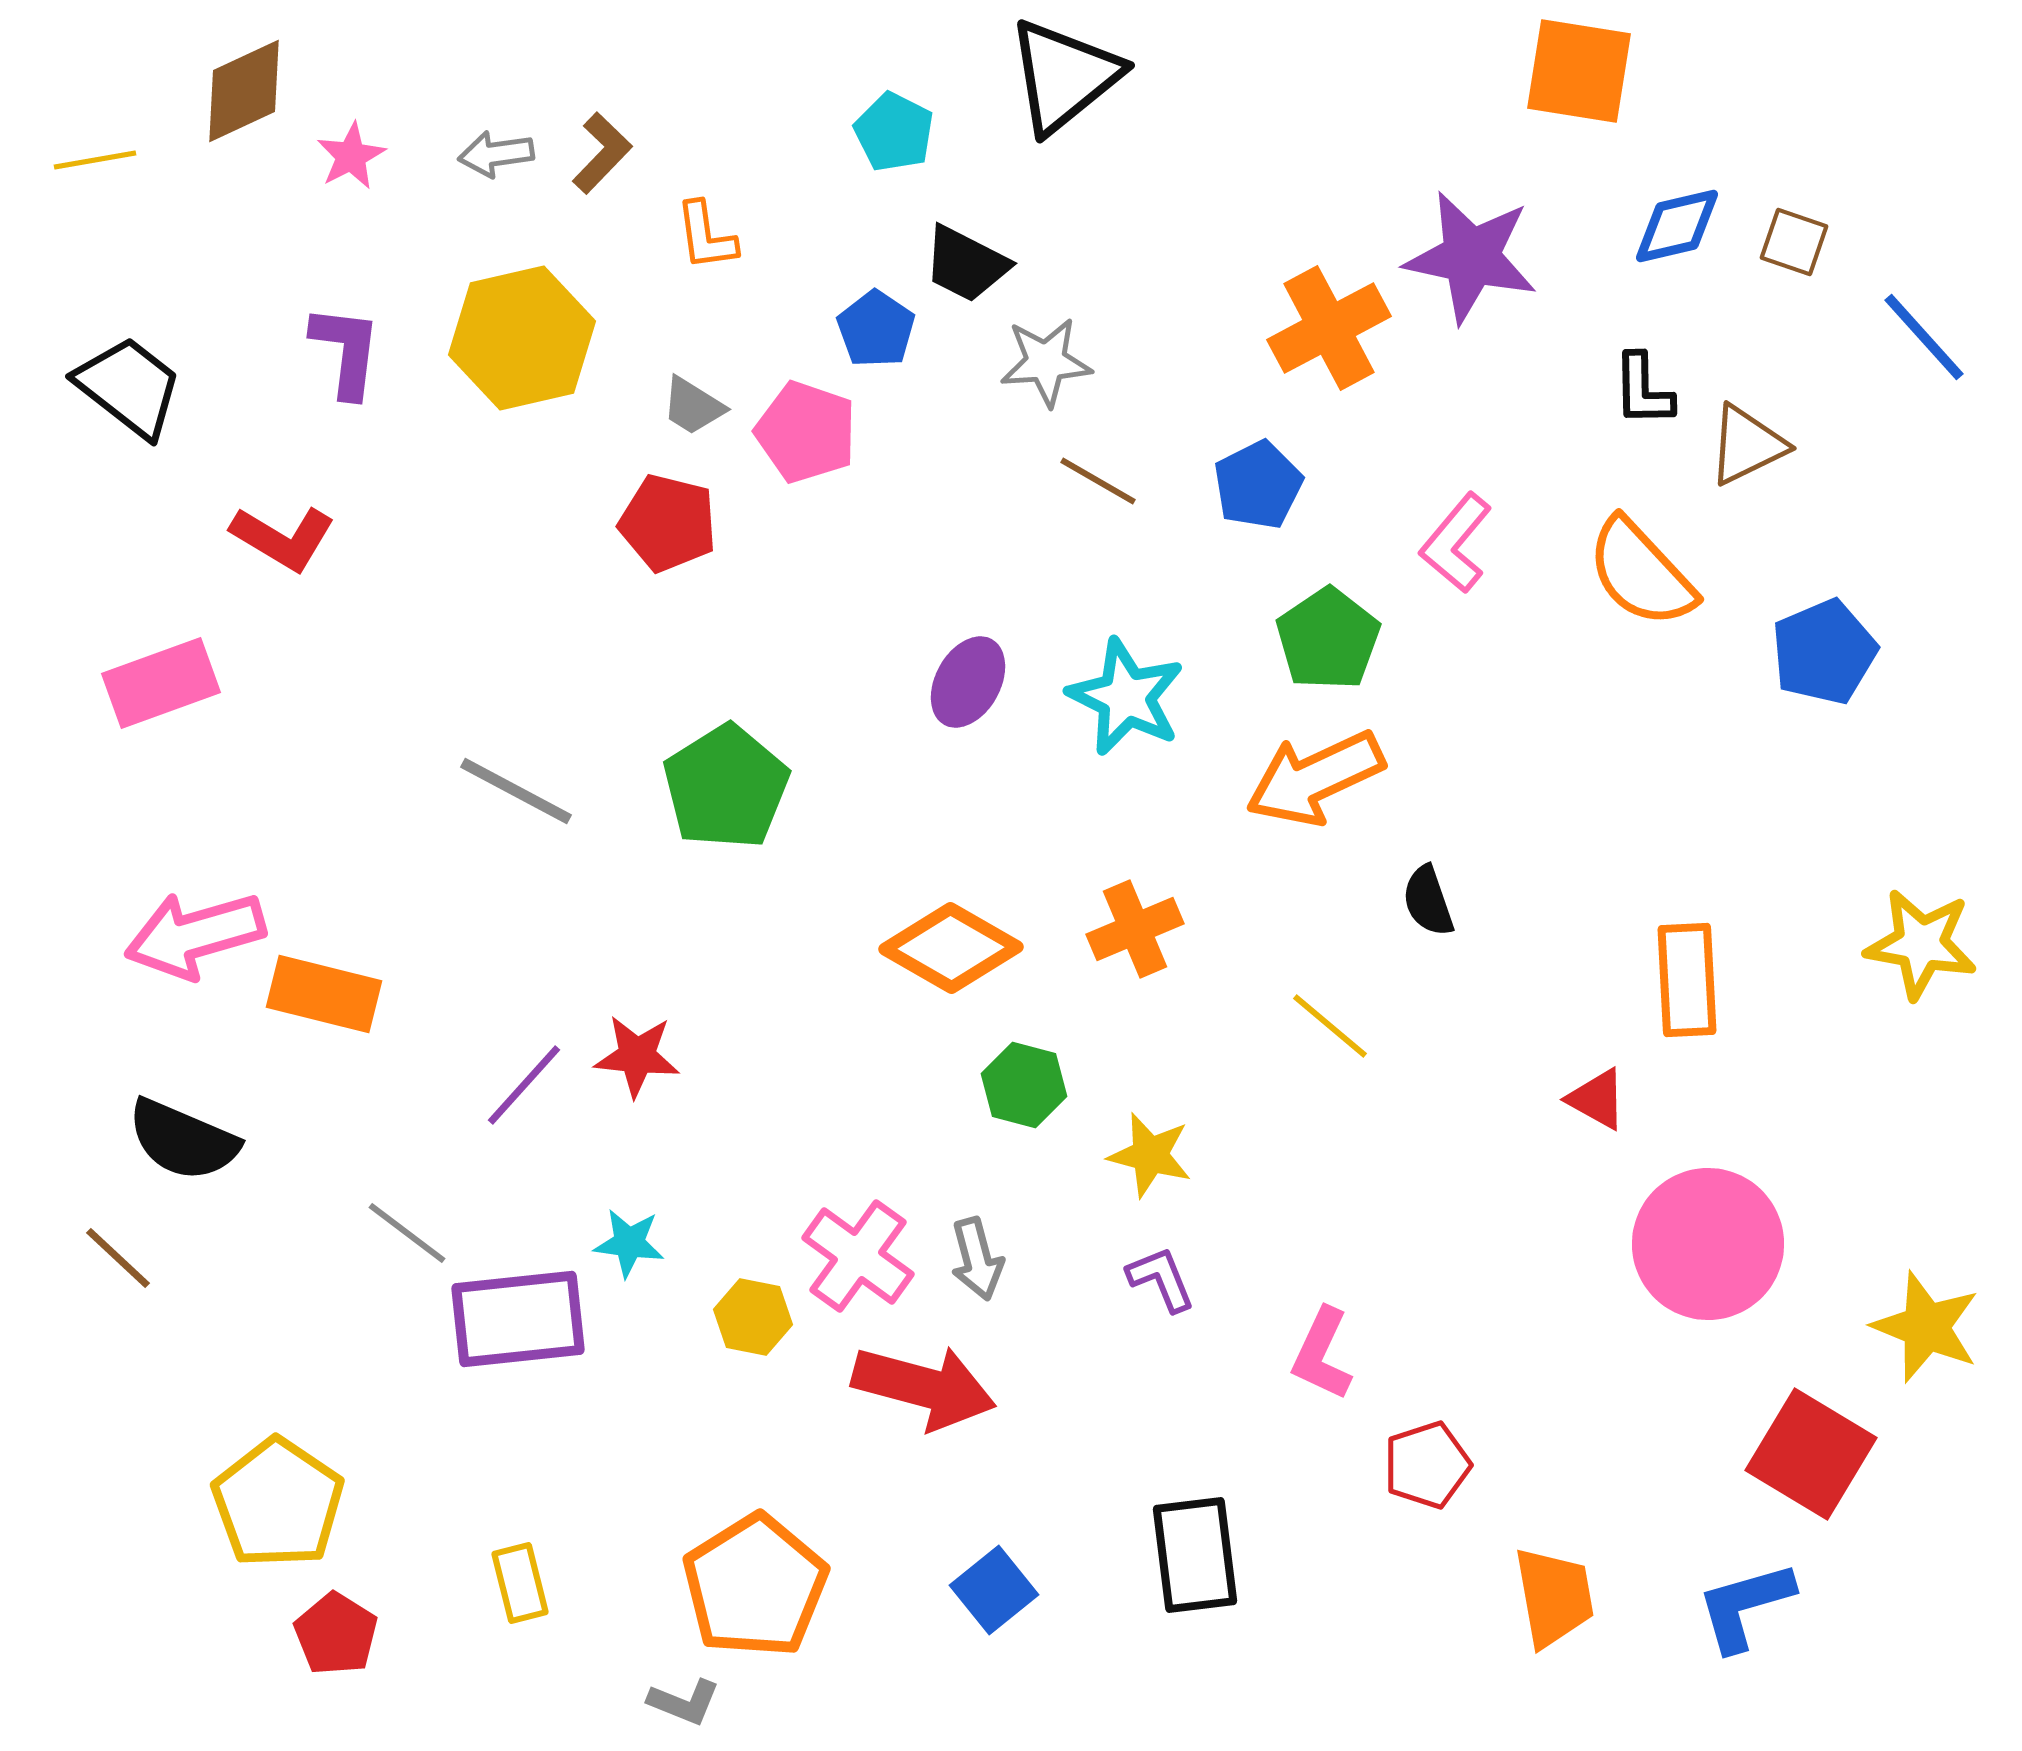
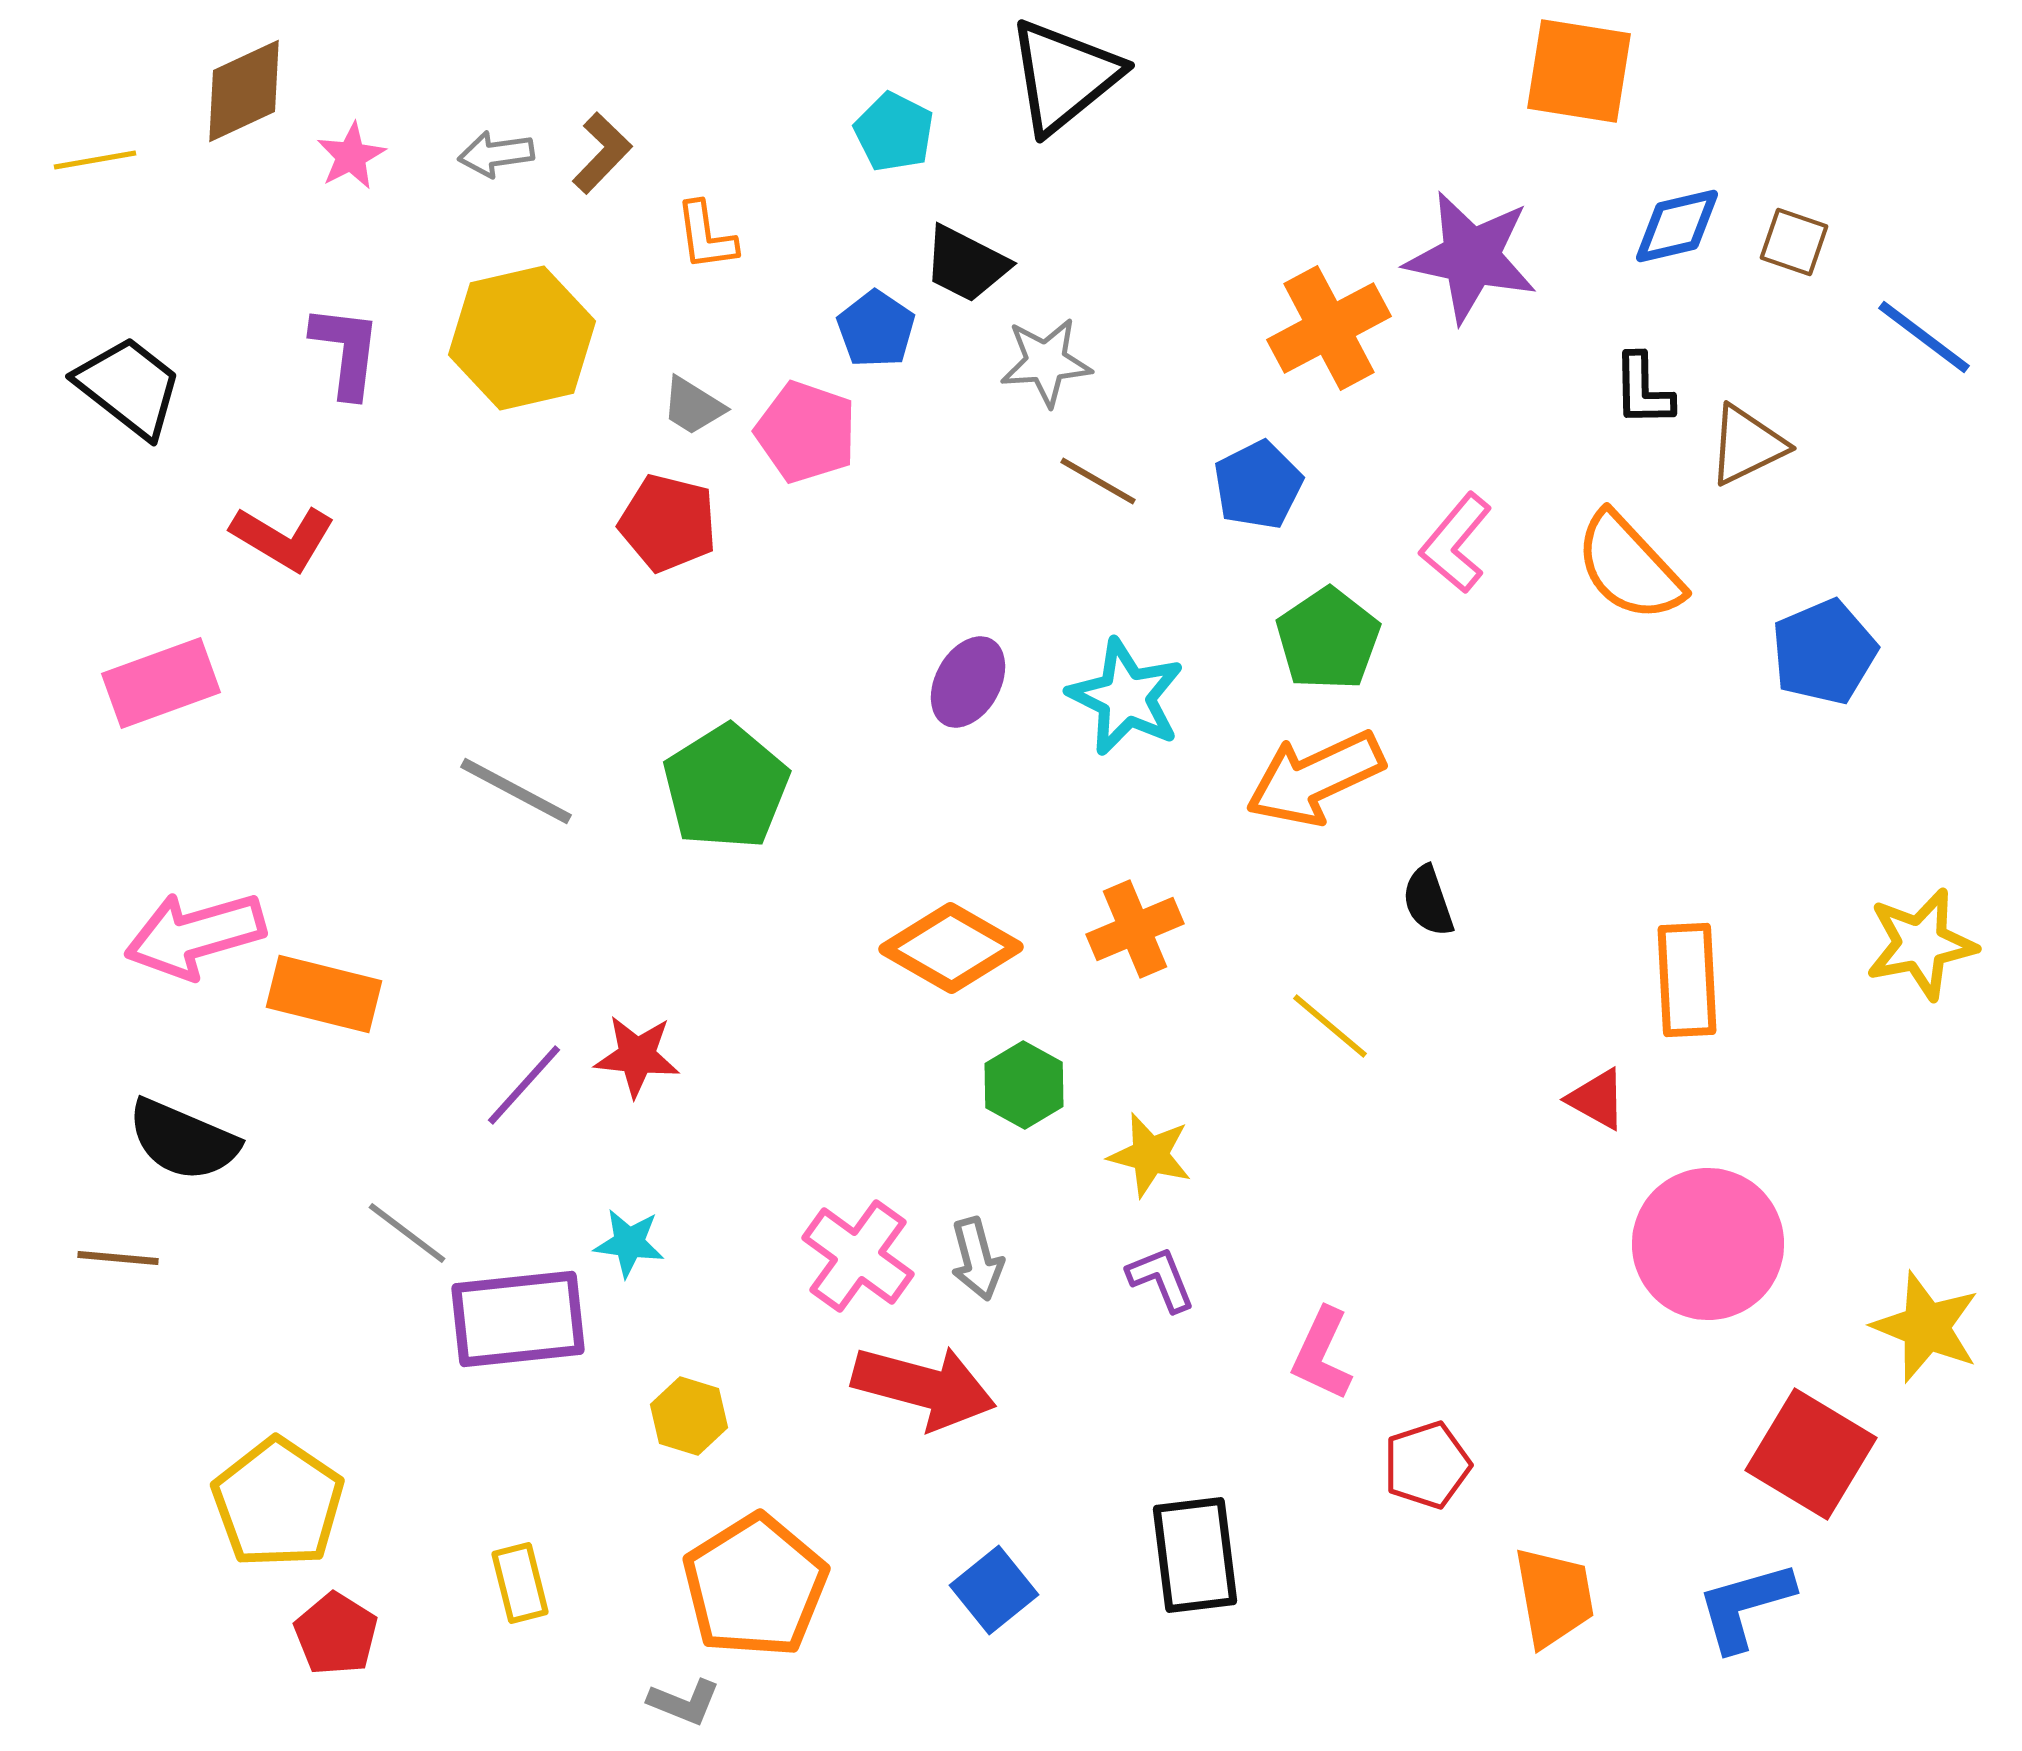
blue line at (1924, 337): rotated 11 degrees counterclockwise
orange semicircle at (1641, 573): moved 12 px left, 6 px up
yellow star at (1921, 944): rotated 21 degrees counterclockwise
green hexagon at (1024, 1085): rotated 14 degrees clockwise
brown line at (118, 1258): rotated 38 degrees counterclockwise
yellow hexagon at (753, 1317): moved 64 px left, 99 px down; rotated 6 degrees clockwise
